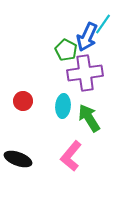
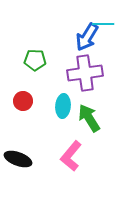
cyan line: rotated 55 degrees clockwise
blue arrow: rotated 8 degrees clockwise
green pentagon: moved 31 px left, 10 px down; rotated 25 degrees counterclockwise
